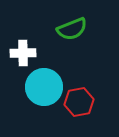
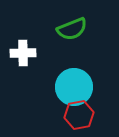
cyan circle: moved 30 px right
red hexagon: moved 13 px down
